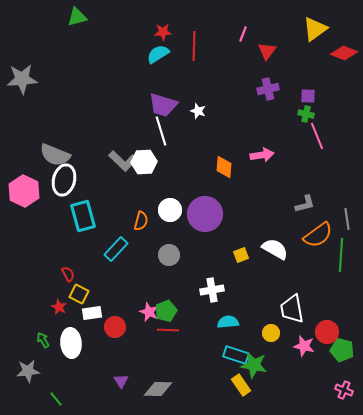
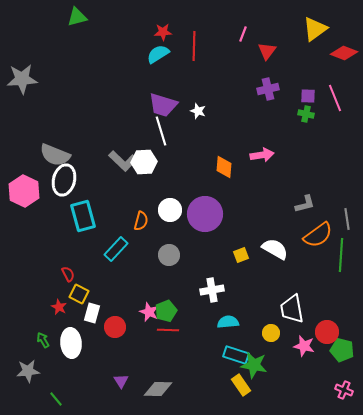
pink line at (317, 136): moved 18 px right, 38 px up
white rectangle at (92, 313): rotated 66 degrees counterclockwise
